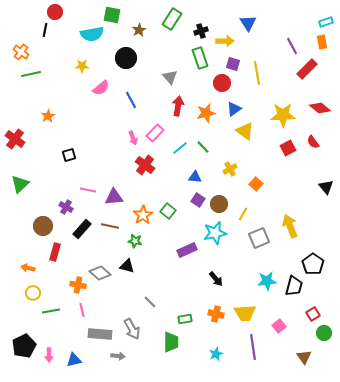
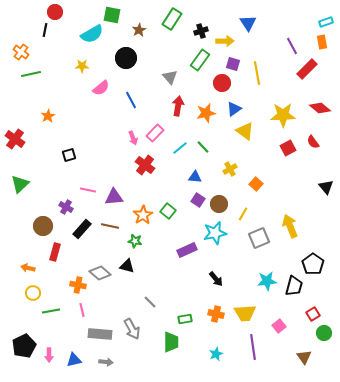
cyan semicircle at (92, 34): rotated 20 degrees counterclockwise
green rectangle at (200, 58): moved 2 px down; rotated 55 degrees clockwise
gray arrow at (118, 356): moved 12 px left, 6 px down
